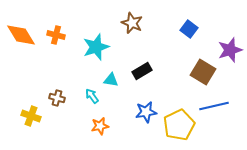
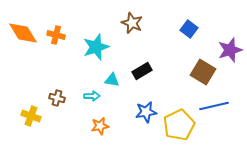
orange diamond: moved 2 px right, 2 px up
cyan triangle: moved 1 px right
cyan arrow: rotated 126 degrees clockwise
